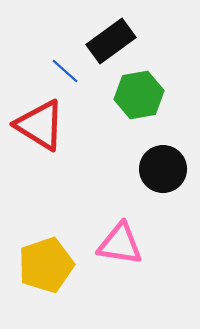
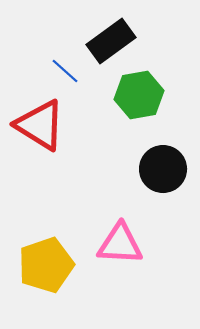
pink triangle: rotated 6 degrees counterclockwise
